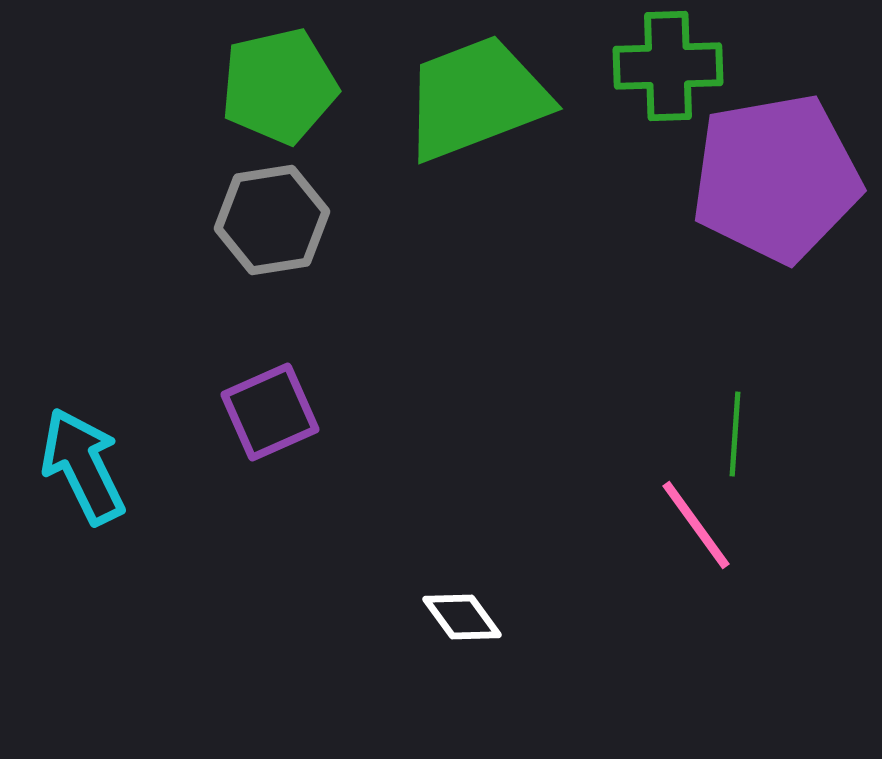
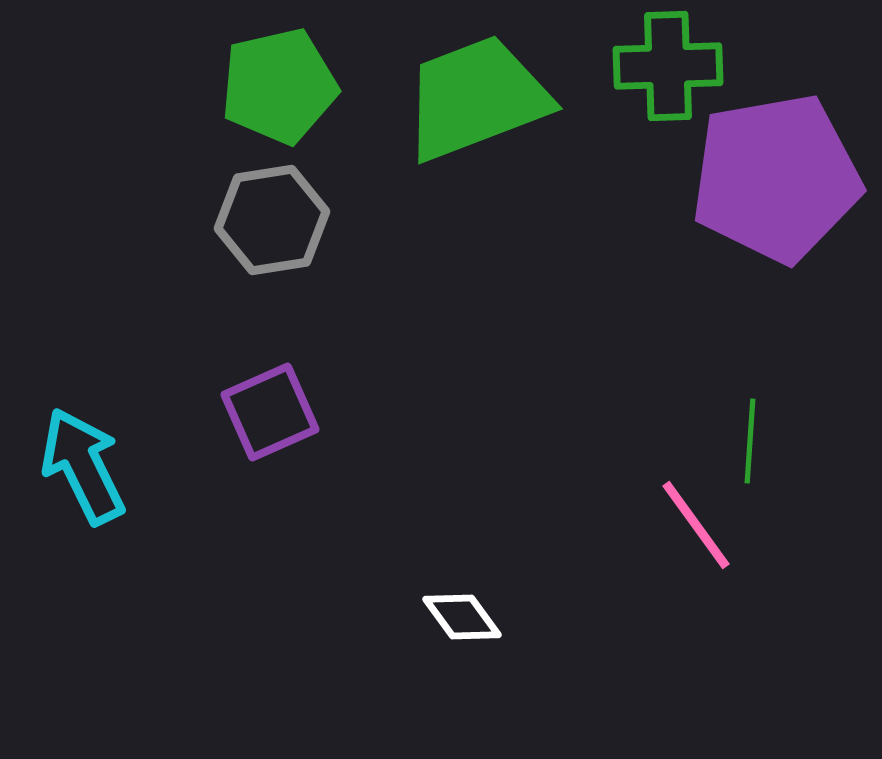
green line: moved 15 px right, 7 px down
